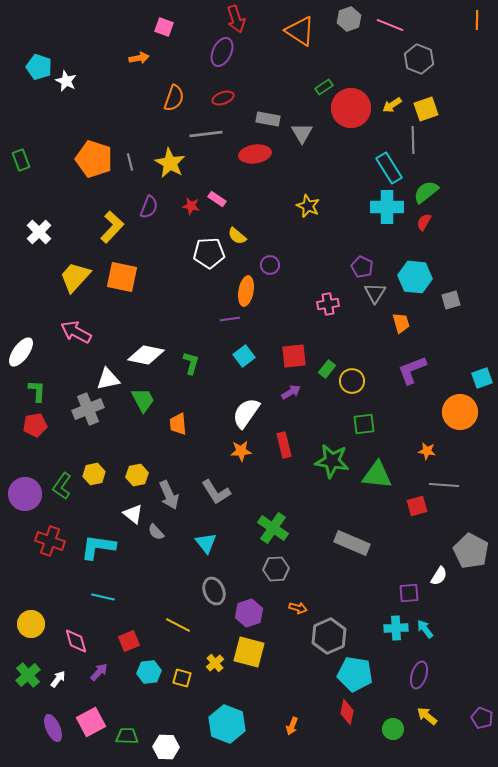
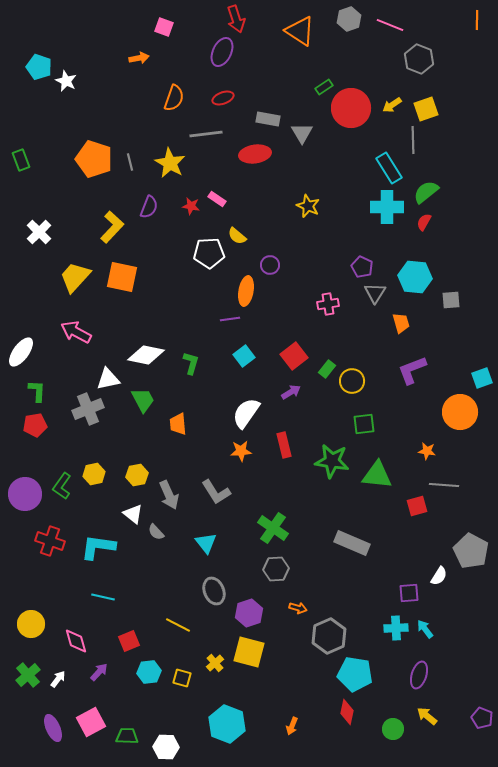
gray square at (451, 300): rotated 12 degrees clockwise
red square at (294, 356): rotated 32 degrees counterclockwise
